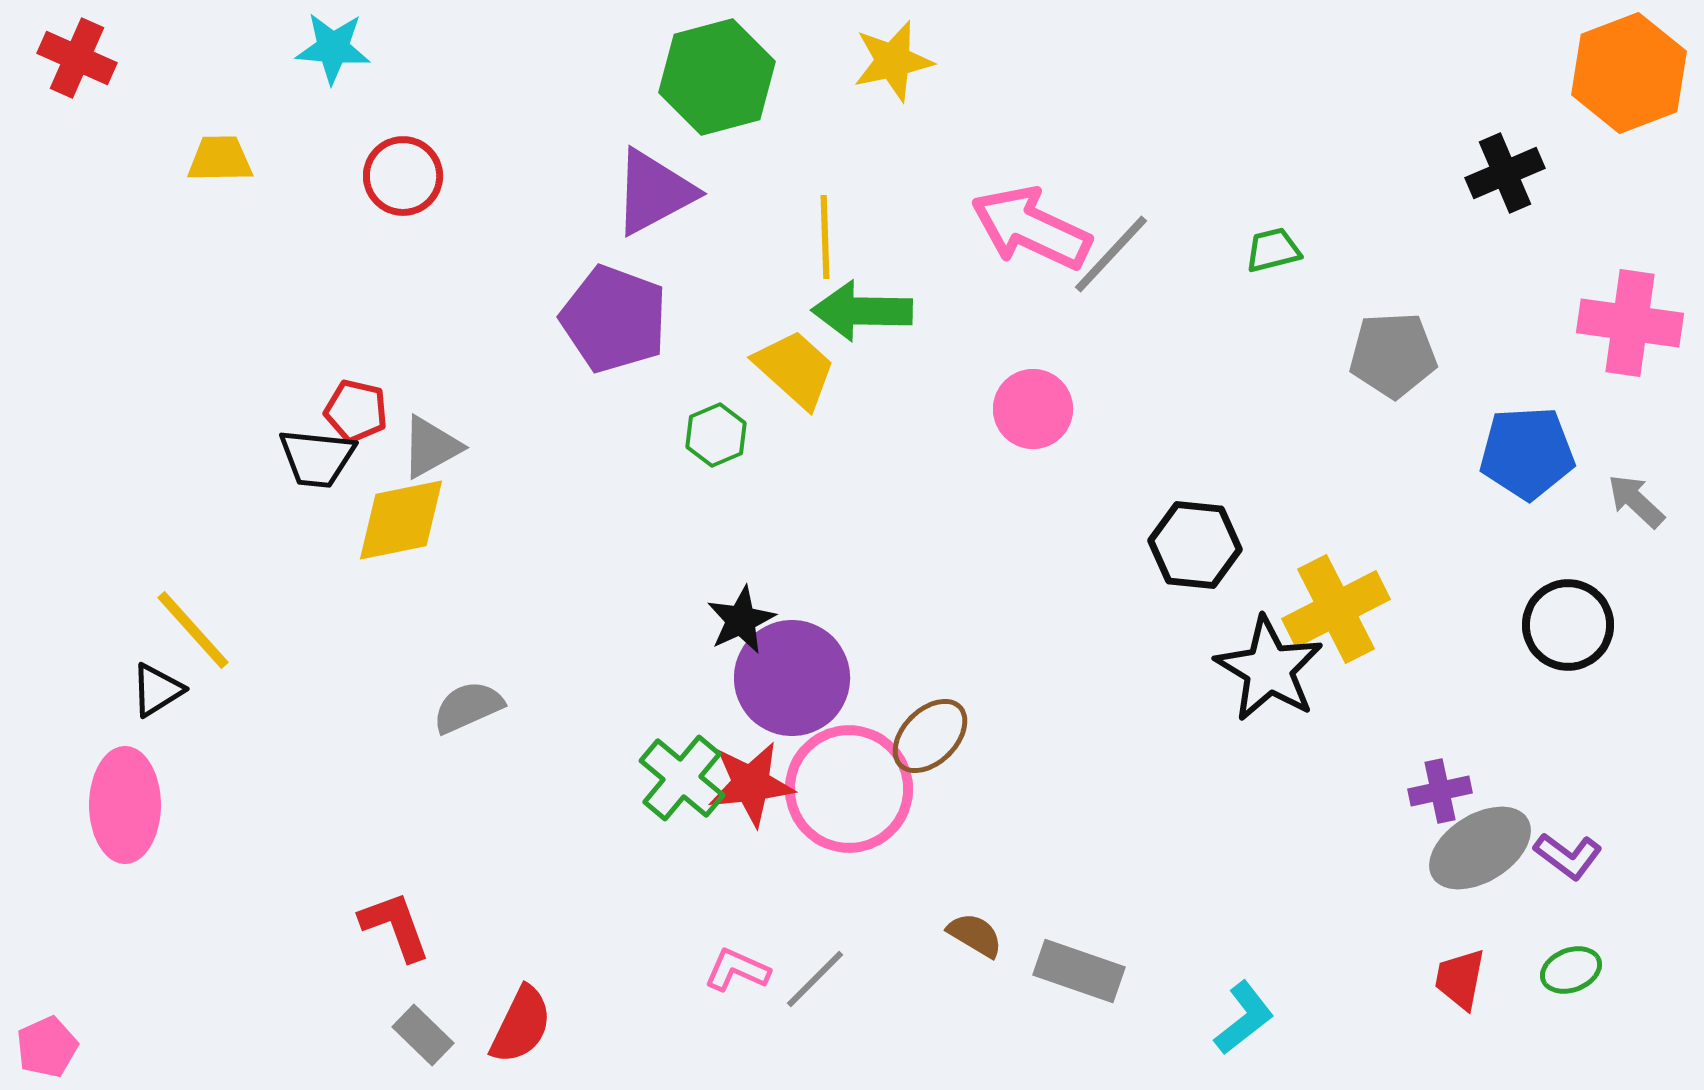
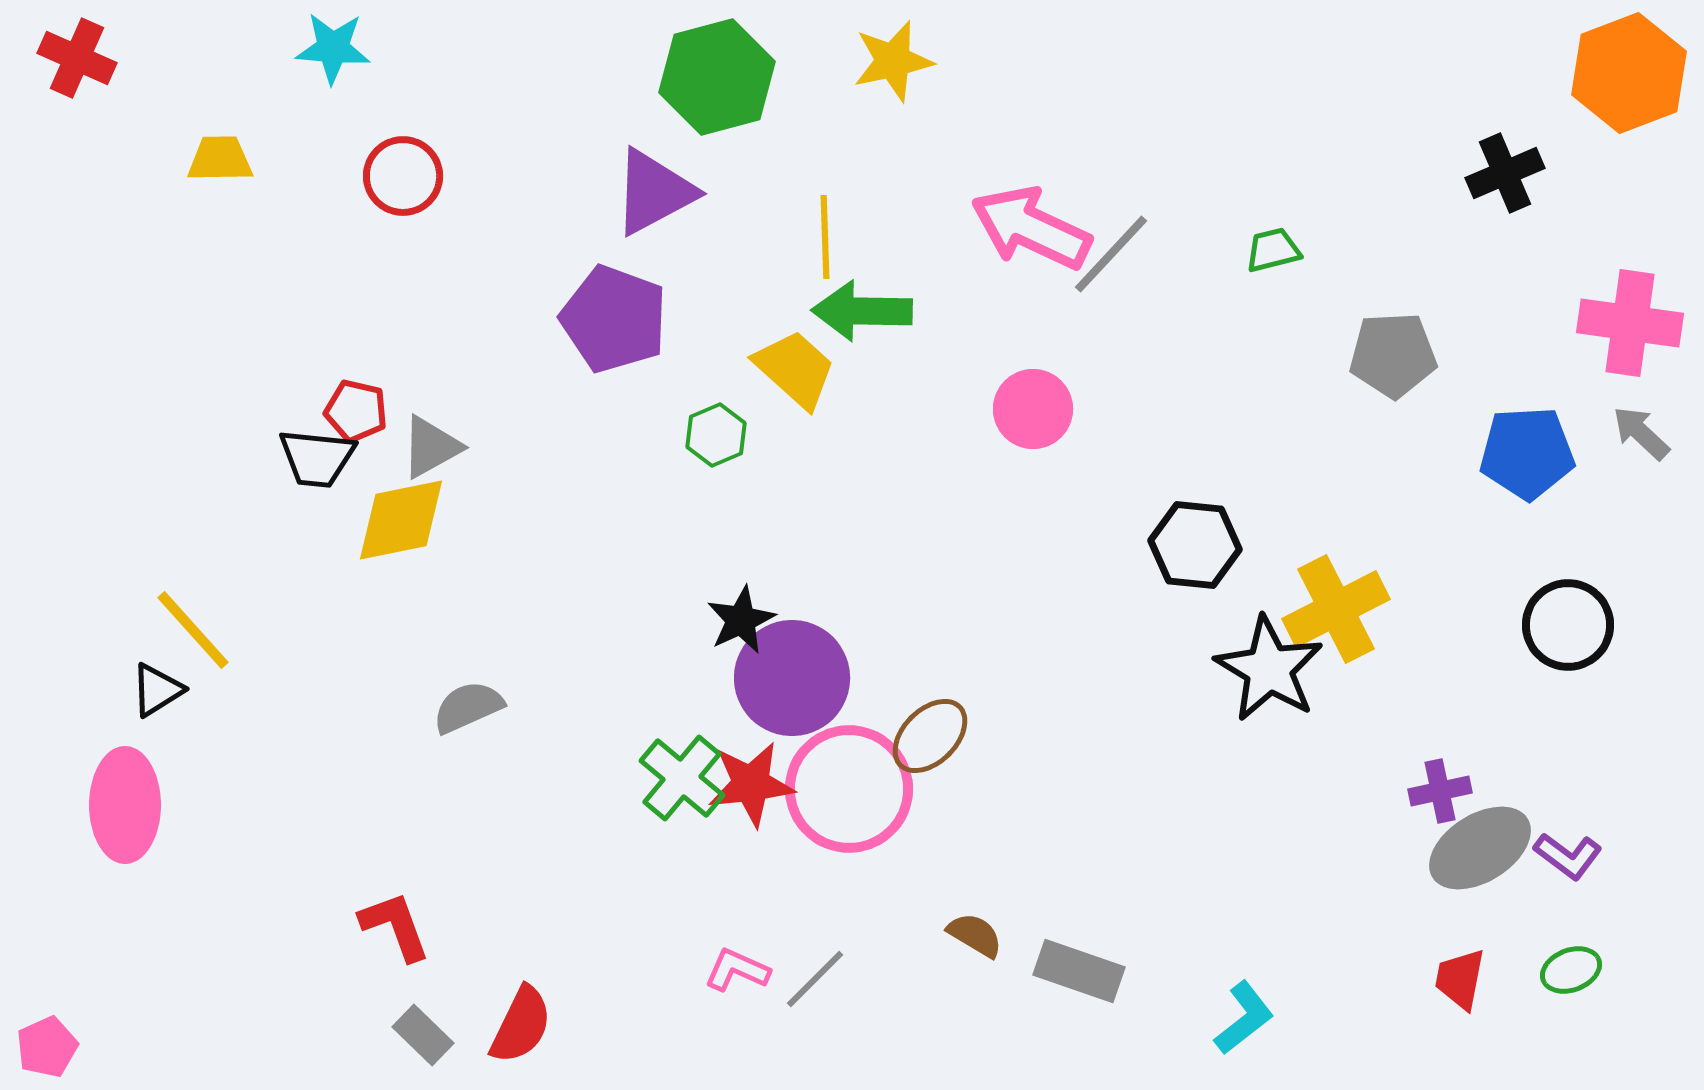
gray arrow at (1636, 501): moved 5 px right, 68 px up
